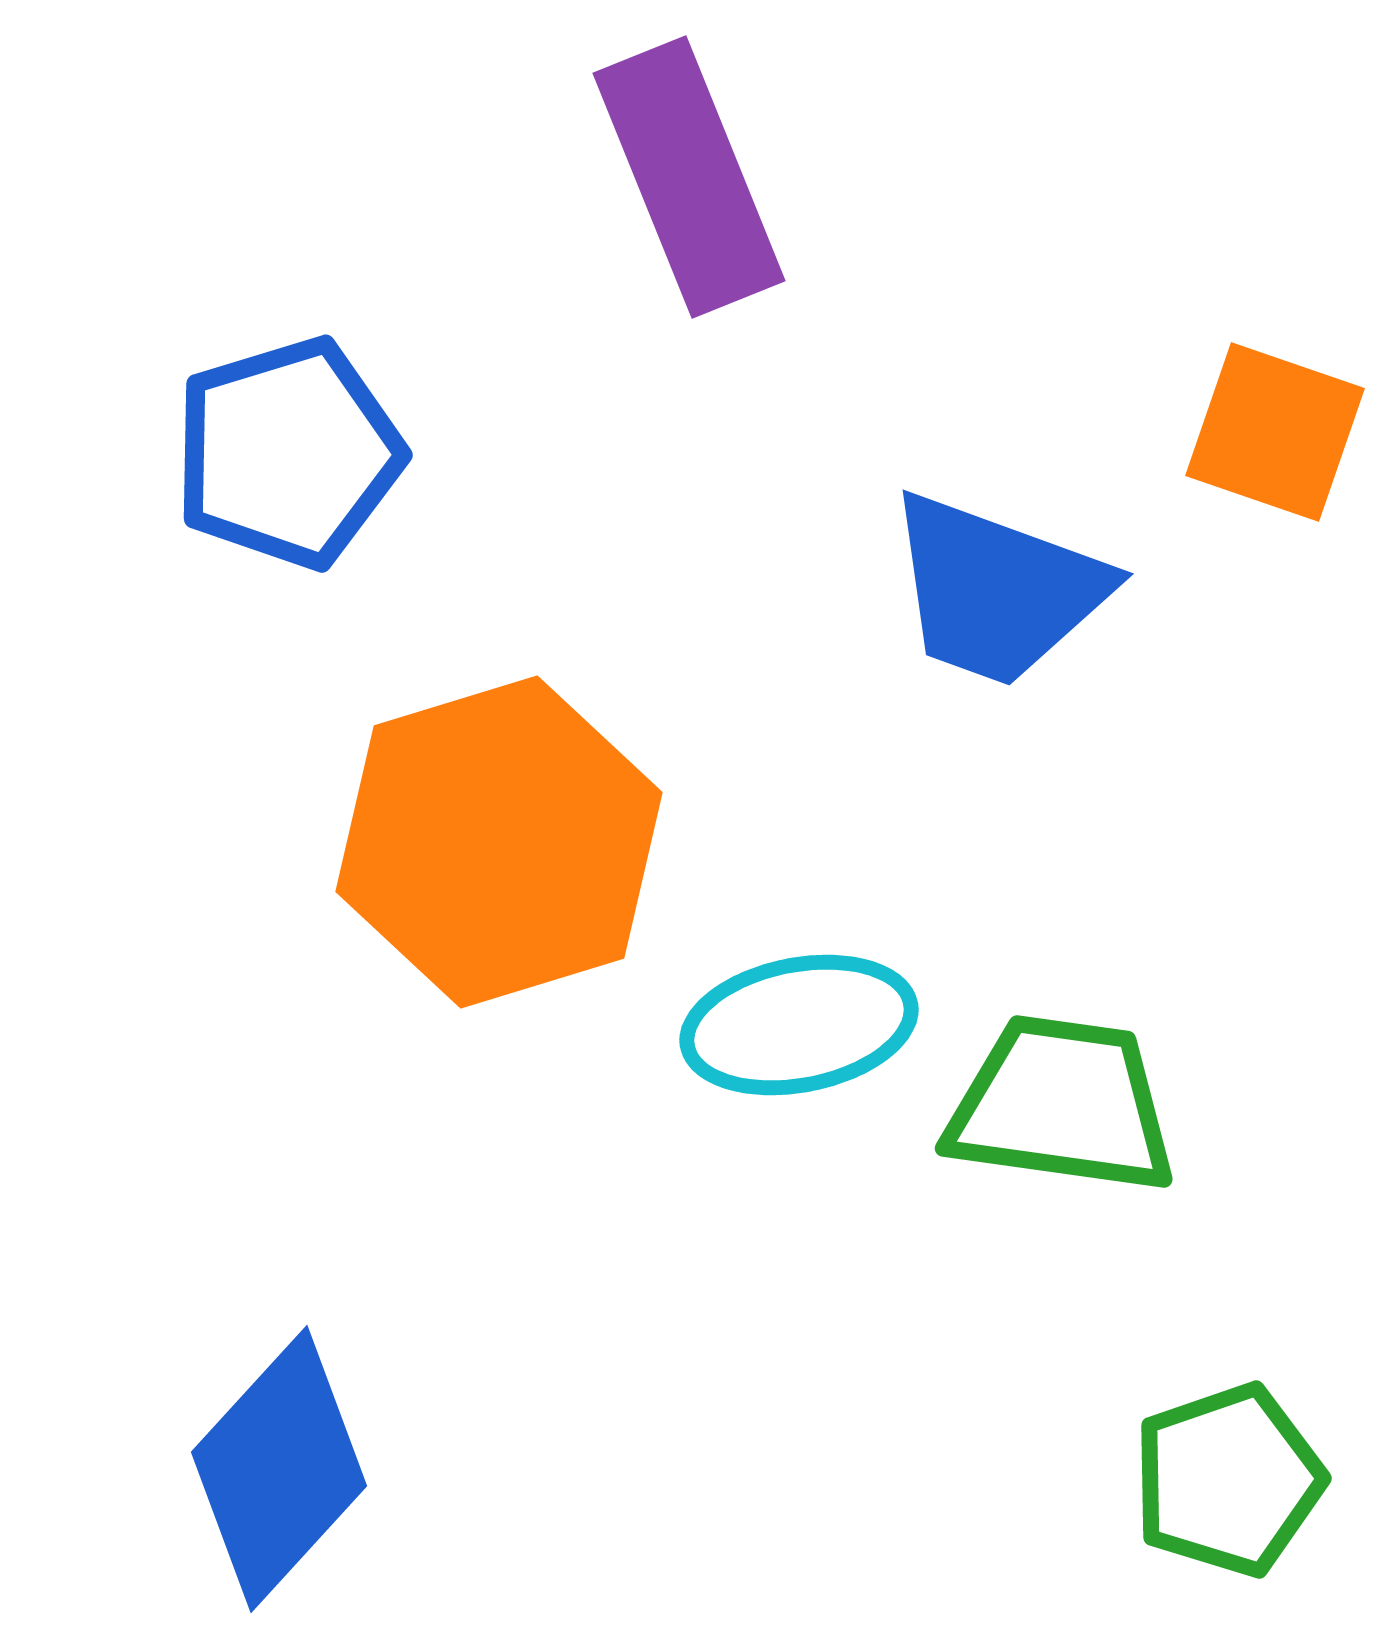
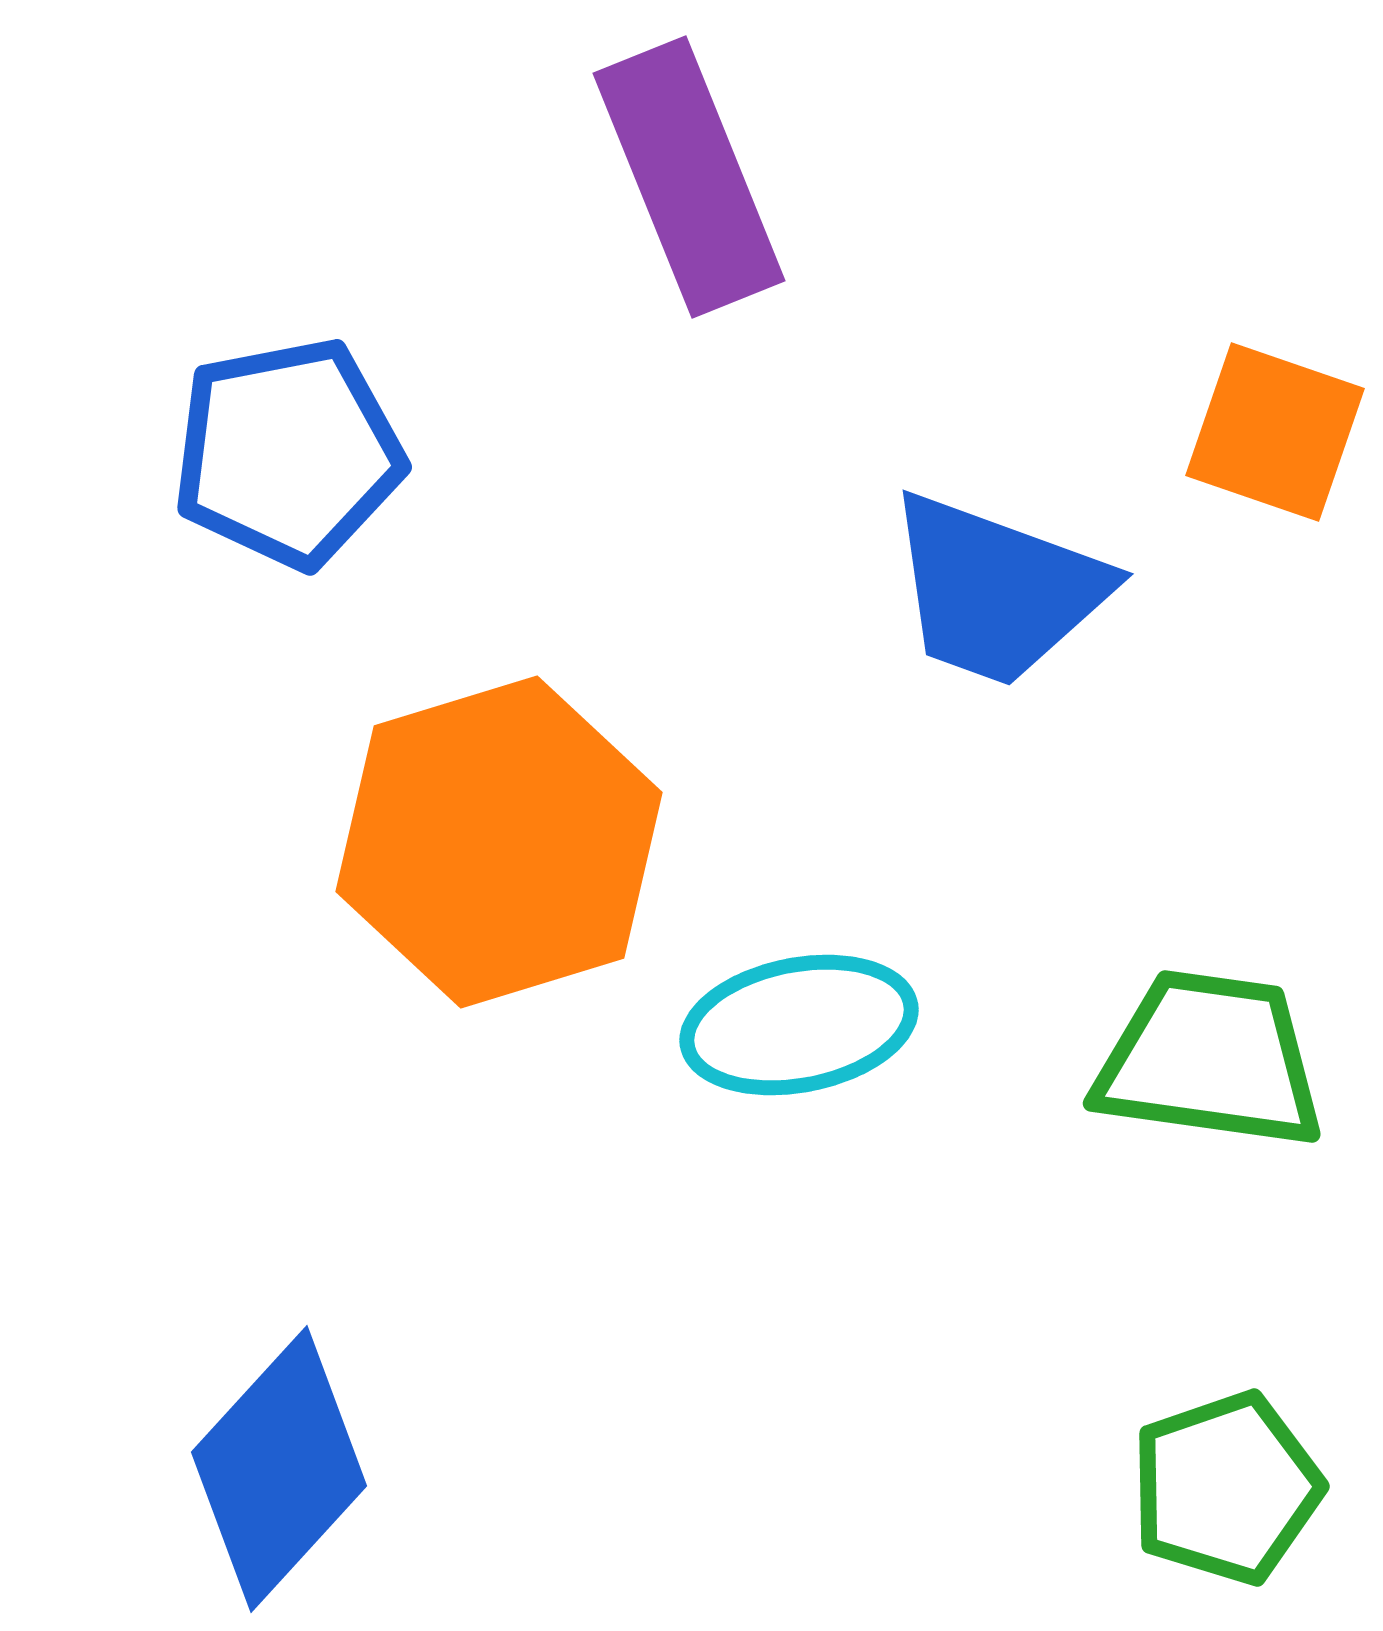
blue pentagon: rotated 6 degrees clockwise
green trapezoid: moved 148 px right, 45 px up
green pentagon: moved 2 px left, 8 px down
